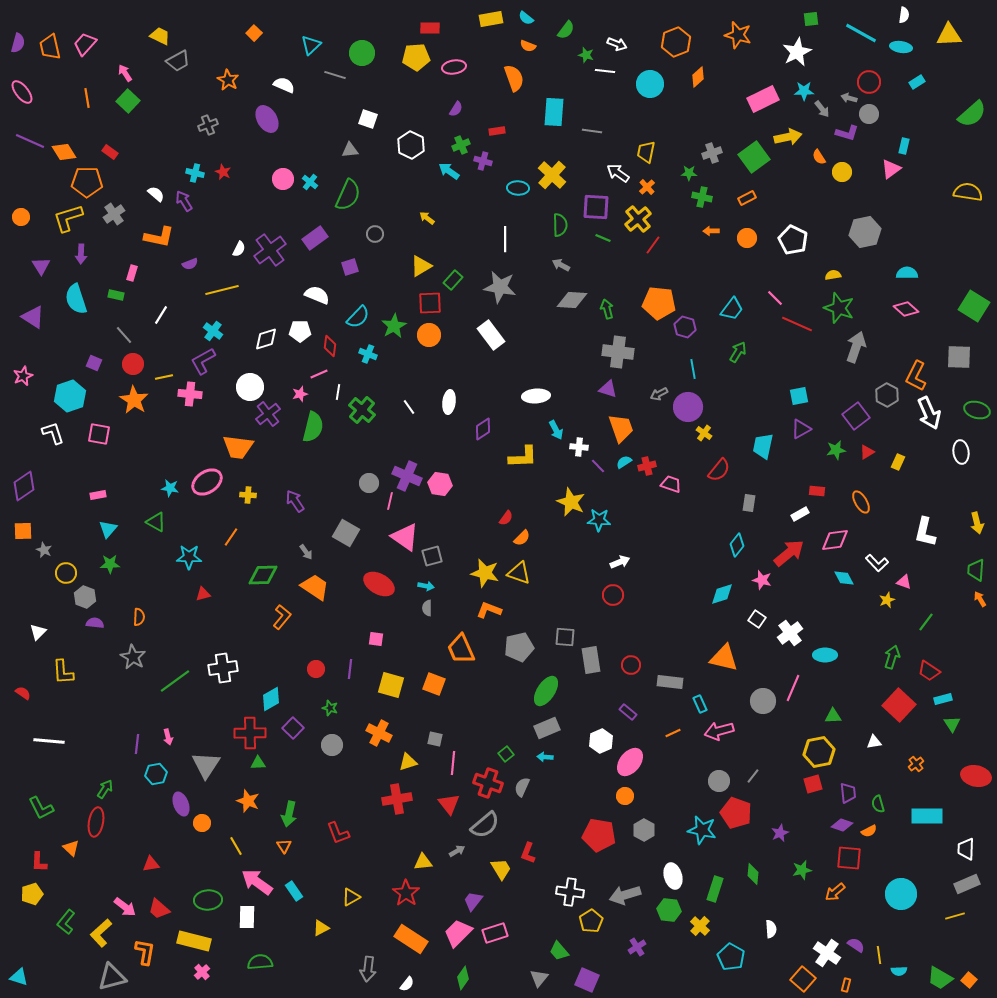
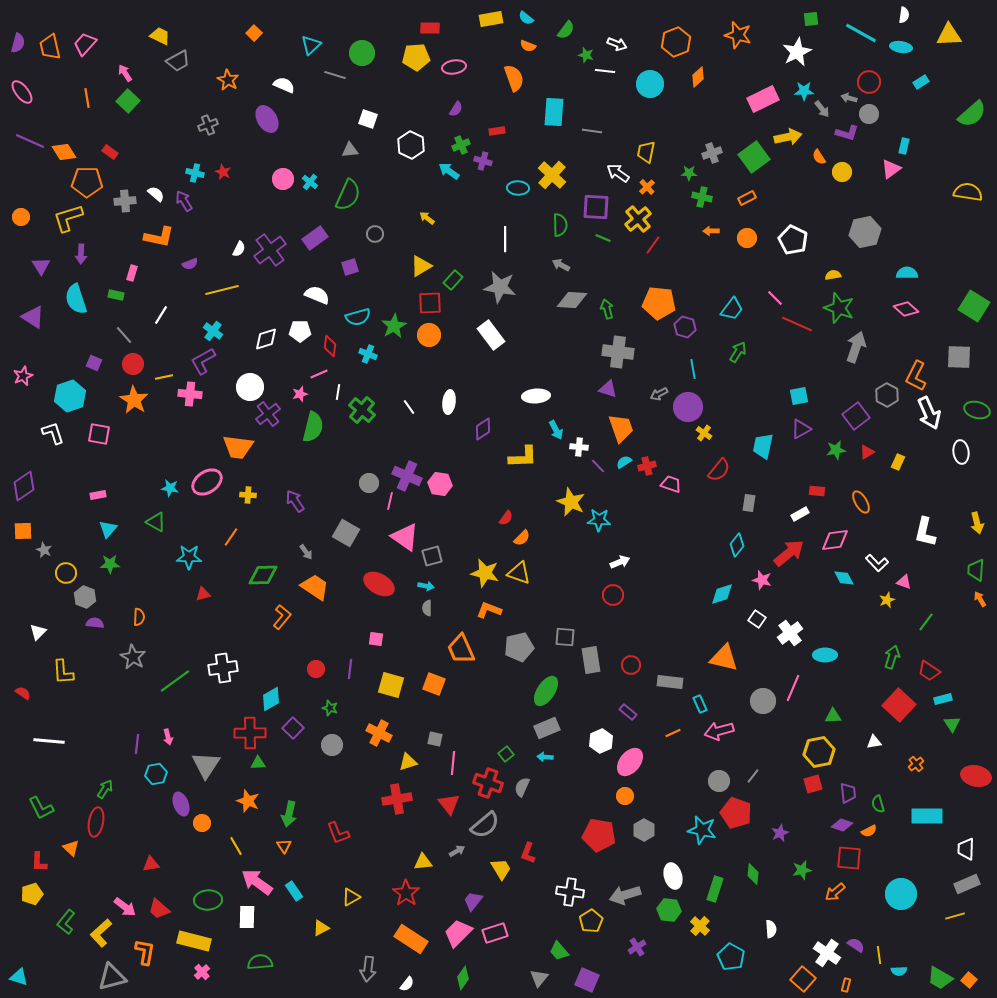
cyan rectangle at (917, 82): moved 4 px right
gray cross at (114, 214): moved 11 px right, 13 px up; rotated 30 degrees clockwise
cyan semicircle at (358, 317): rotated 30 degrees clockwise
